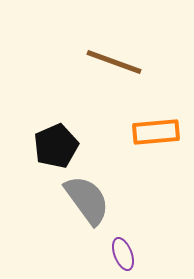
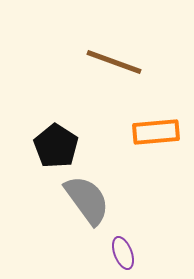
black pentagon: rotated 15 degrees counterclockwise
purple ellipse: moved 1 px up
